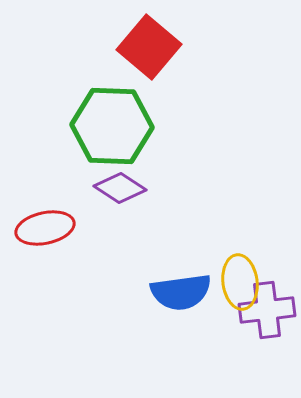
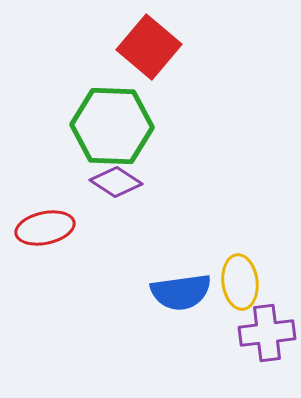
purple diamond: moved 4 px left, 6 px up
purple cross: moved 23 px down
